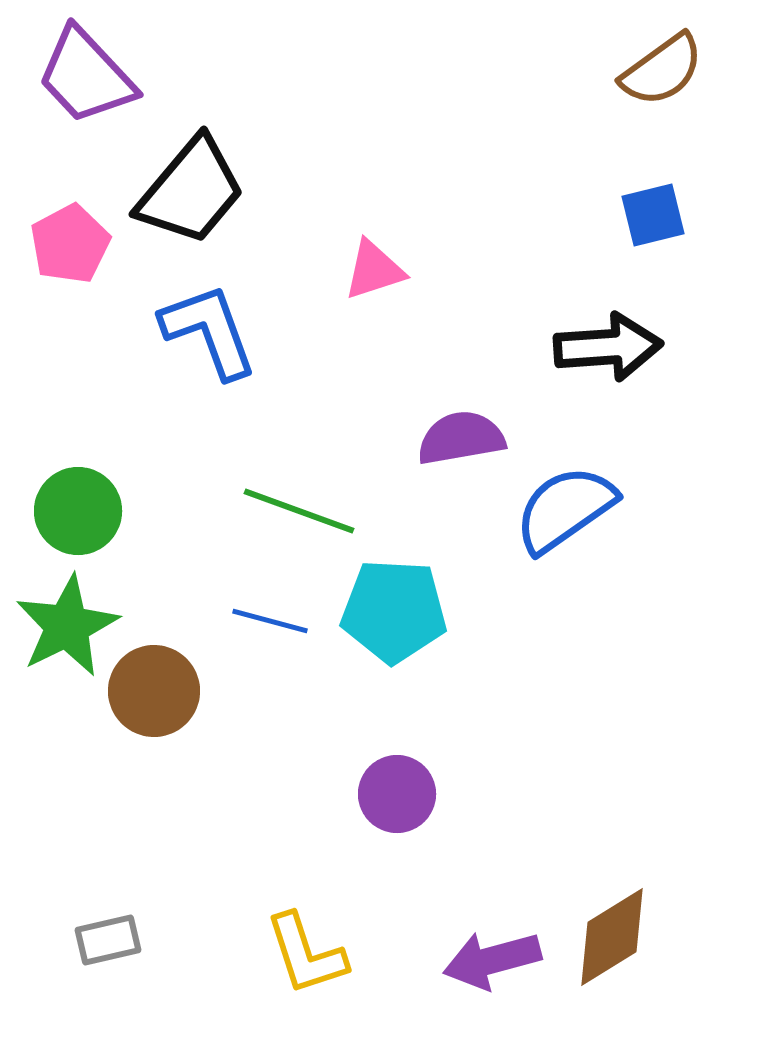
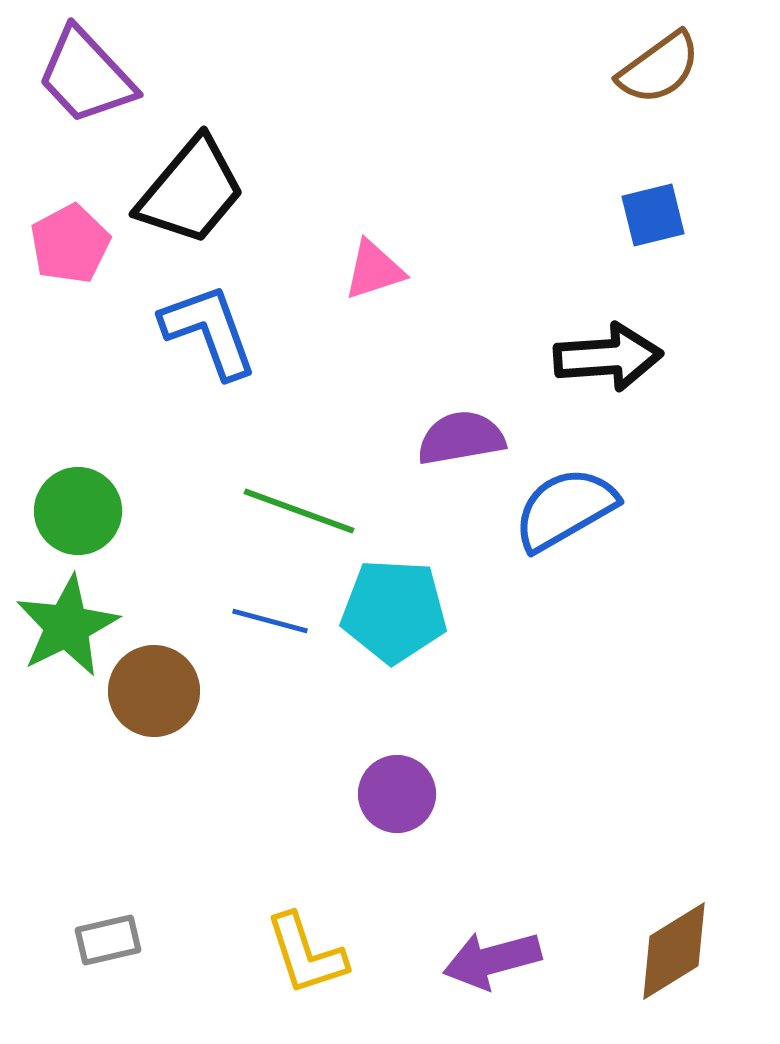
brown semicircle: moved 3 px left, 2 px up
black arrow: moved 10 px down
blue semicircle: rotated 5 degrees clockwise
brown diamond: moved 62 px right, 14 px down
